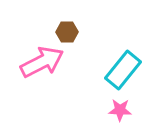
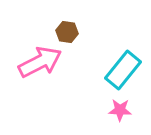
brown hexagon: rotated 10 degrees clockwise
pink arrow: moved 2 px left
